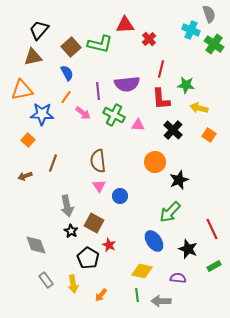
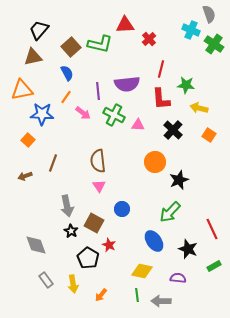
blue circle at (120, 196): moved 2 px right, 13 px down
